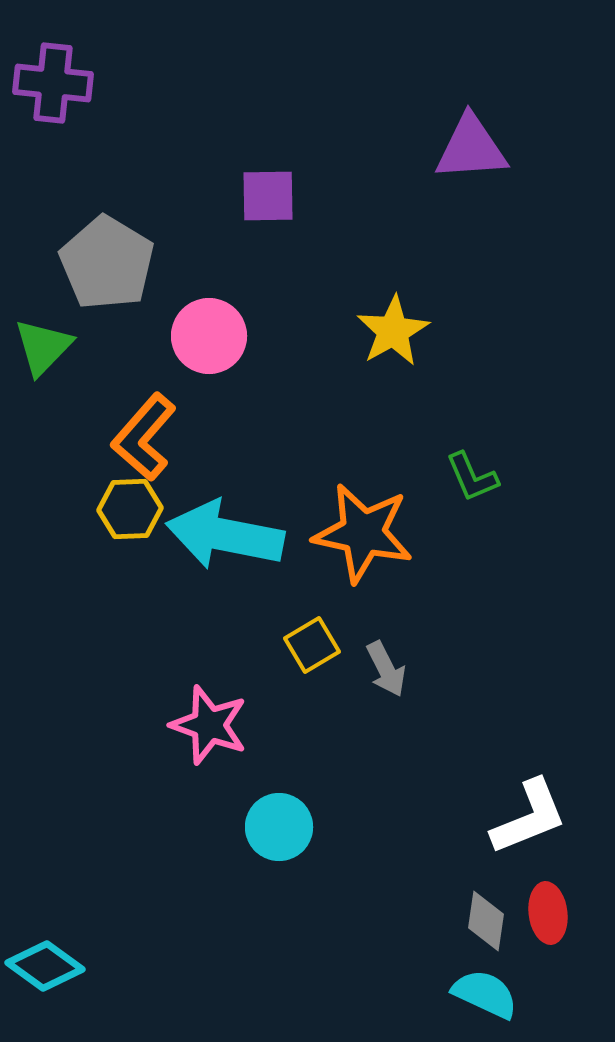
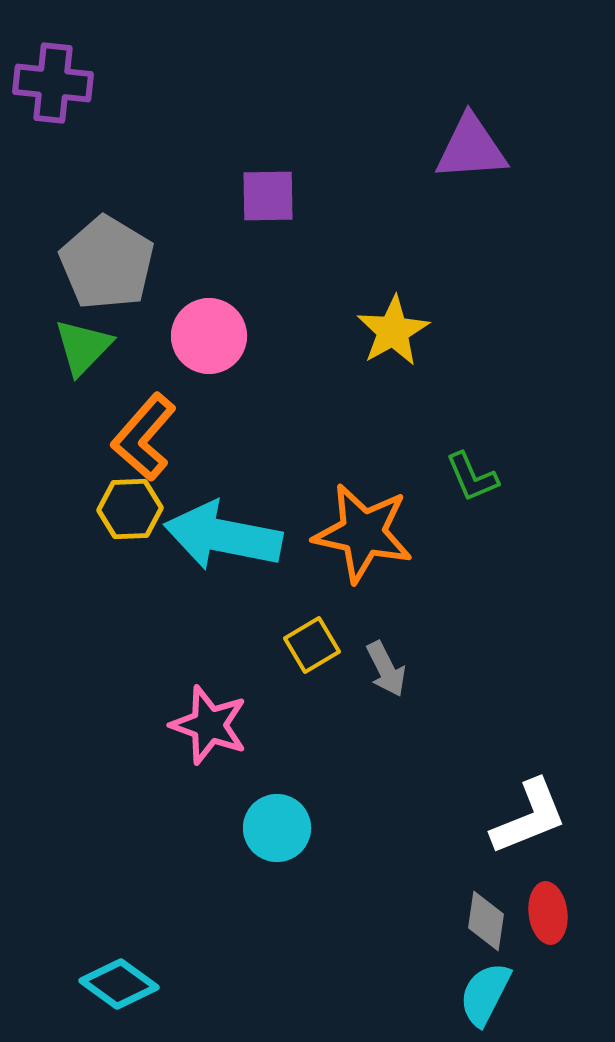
green triangle: moved 40 px right
cyan arrow: moved 2 px left, 1 px down
cyan circle: moved 2 px left, 1 px down
cyan diamond: moved 74 px right, 18 px down
cyan semicircle: rotated 88 degrees counterclockwise
